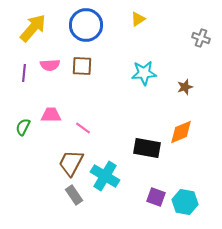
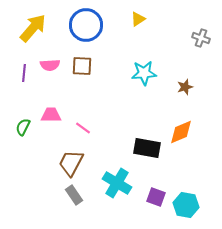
cyan cross: moved 12 px right, 7 px down
cyan hexagon: moved 1 px right, 3 px down
